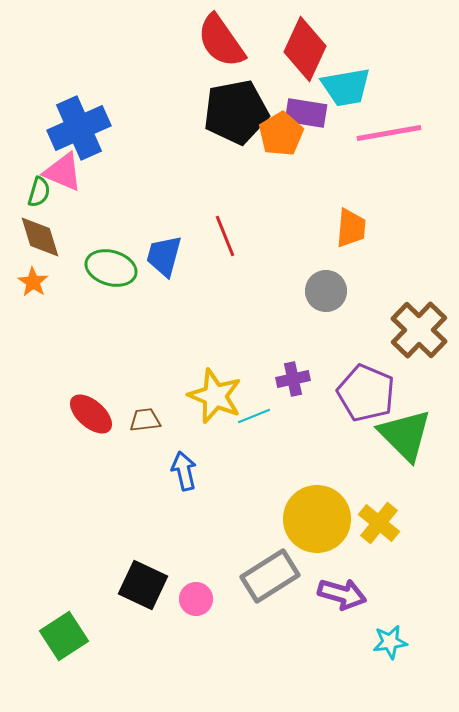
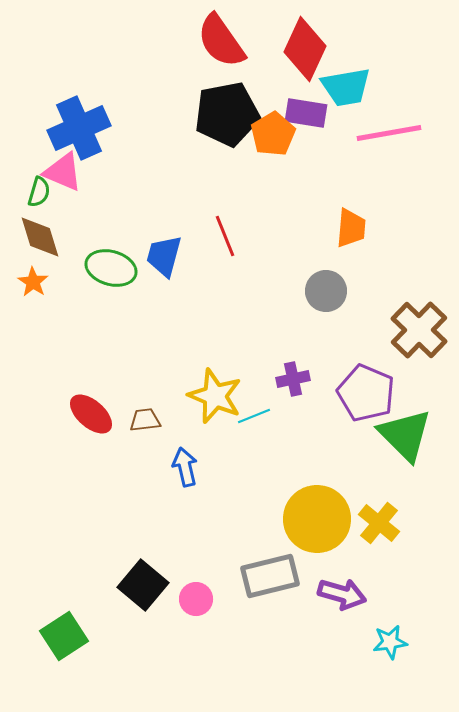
black pentagon: moved 9 px left, 2 px down
orange pentagon: moved 8 px left
blue arrow: moved 1 px right, 4 px up
gray rectangle: rotated 18 degrees clockwise
black square: rotated 15 degrees clockwise
